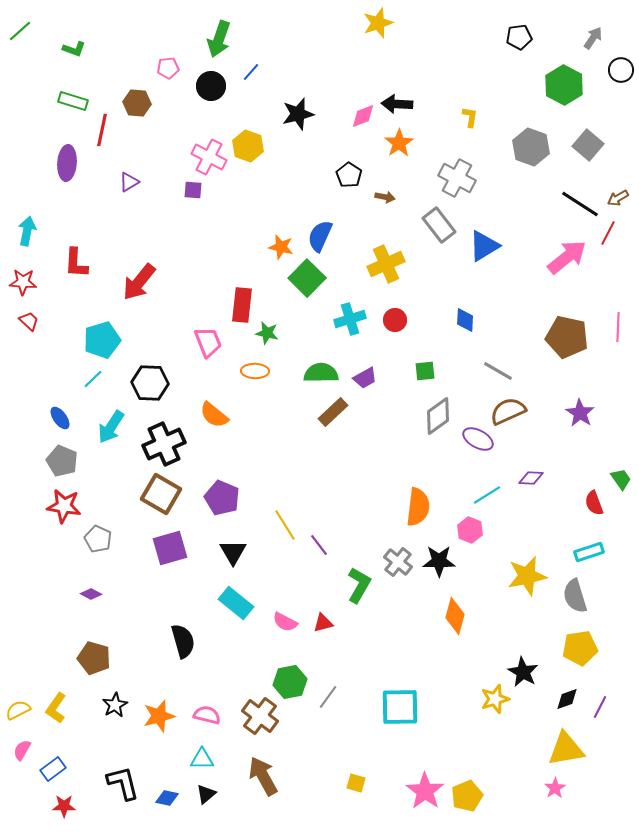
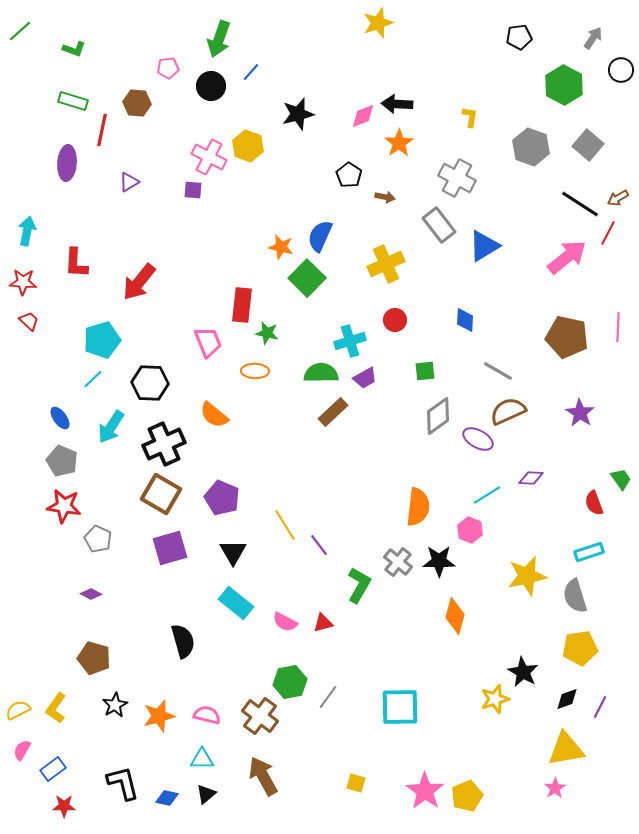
cyan cross at (350, 319): moved 22 px down
